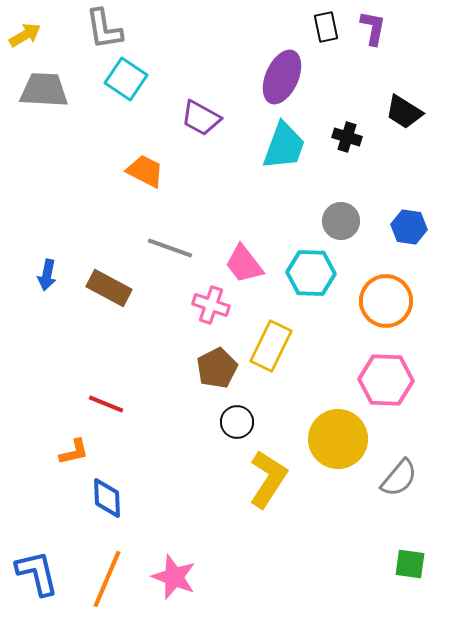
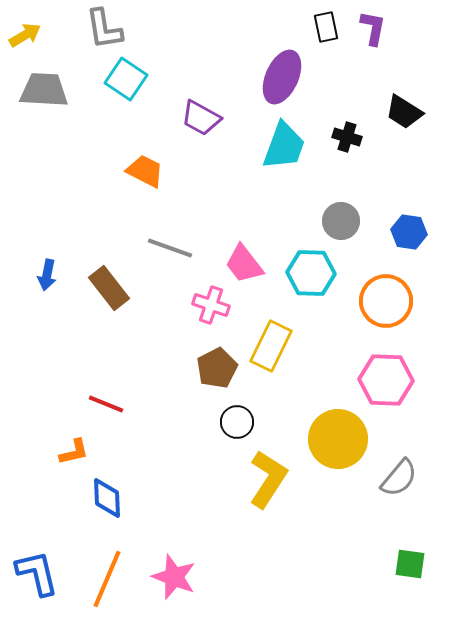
blue hexagon: moved 5 px down
brown rectangle: rotated 24 degrees clockwise
